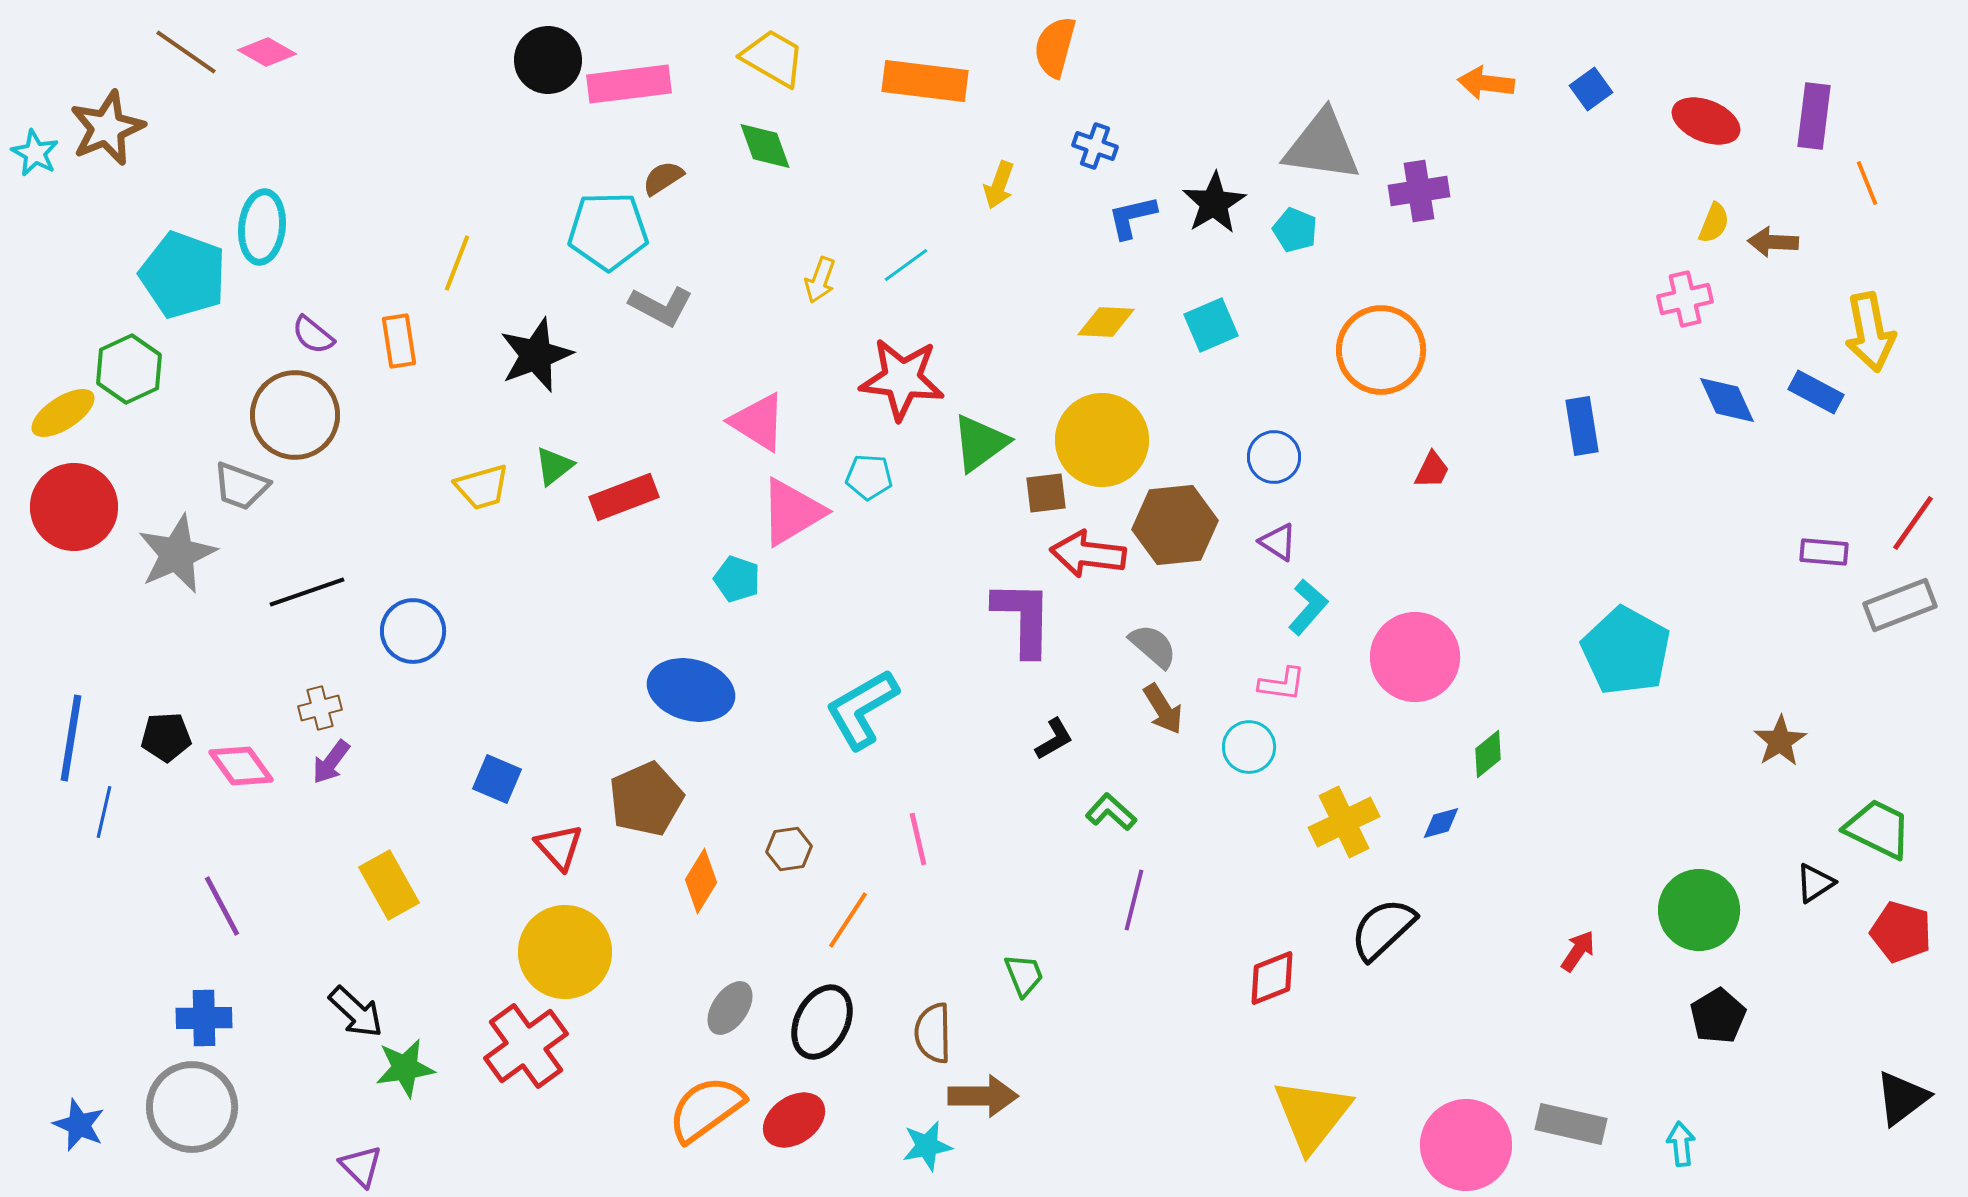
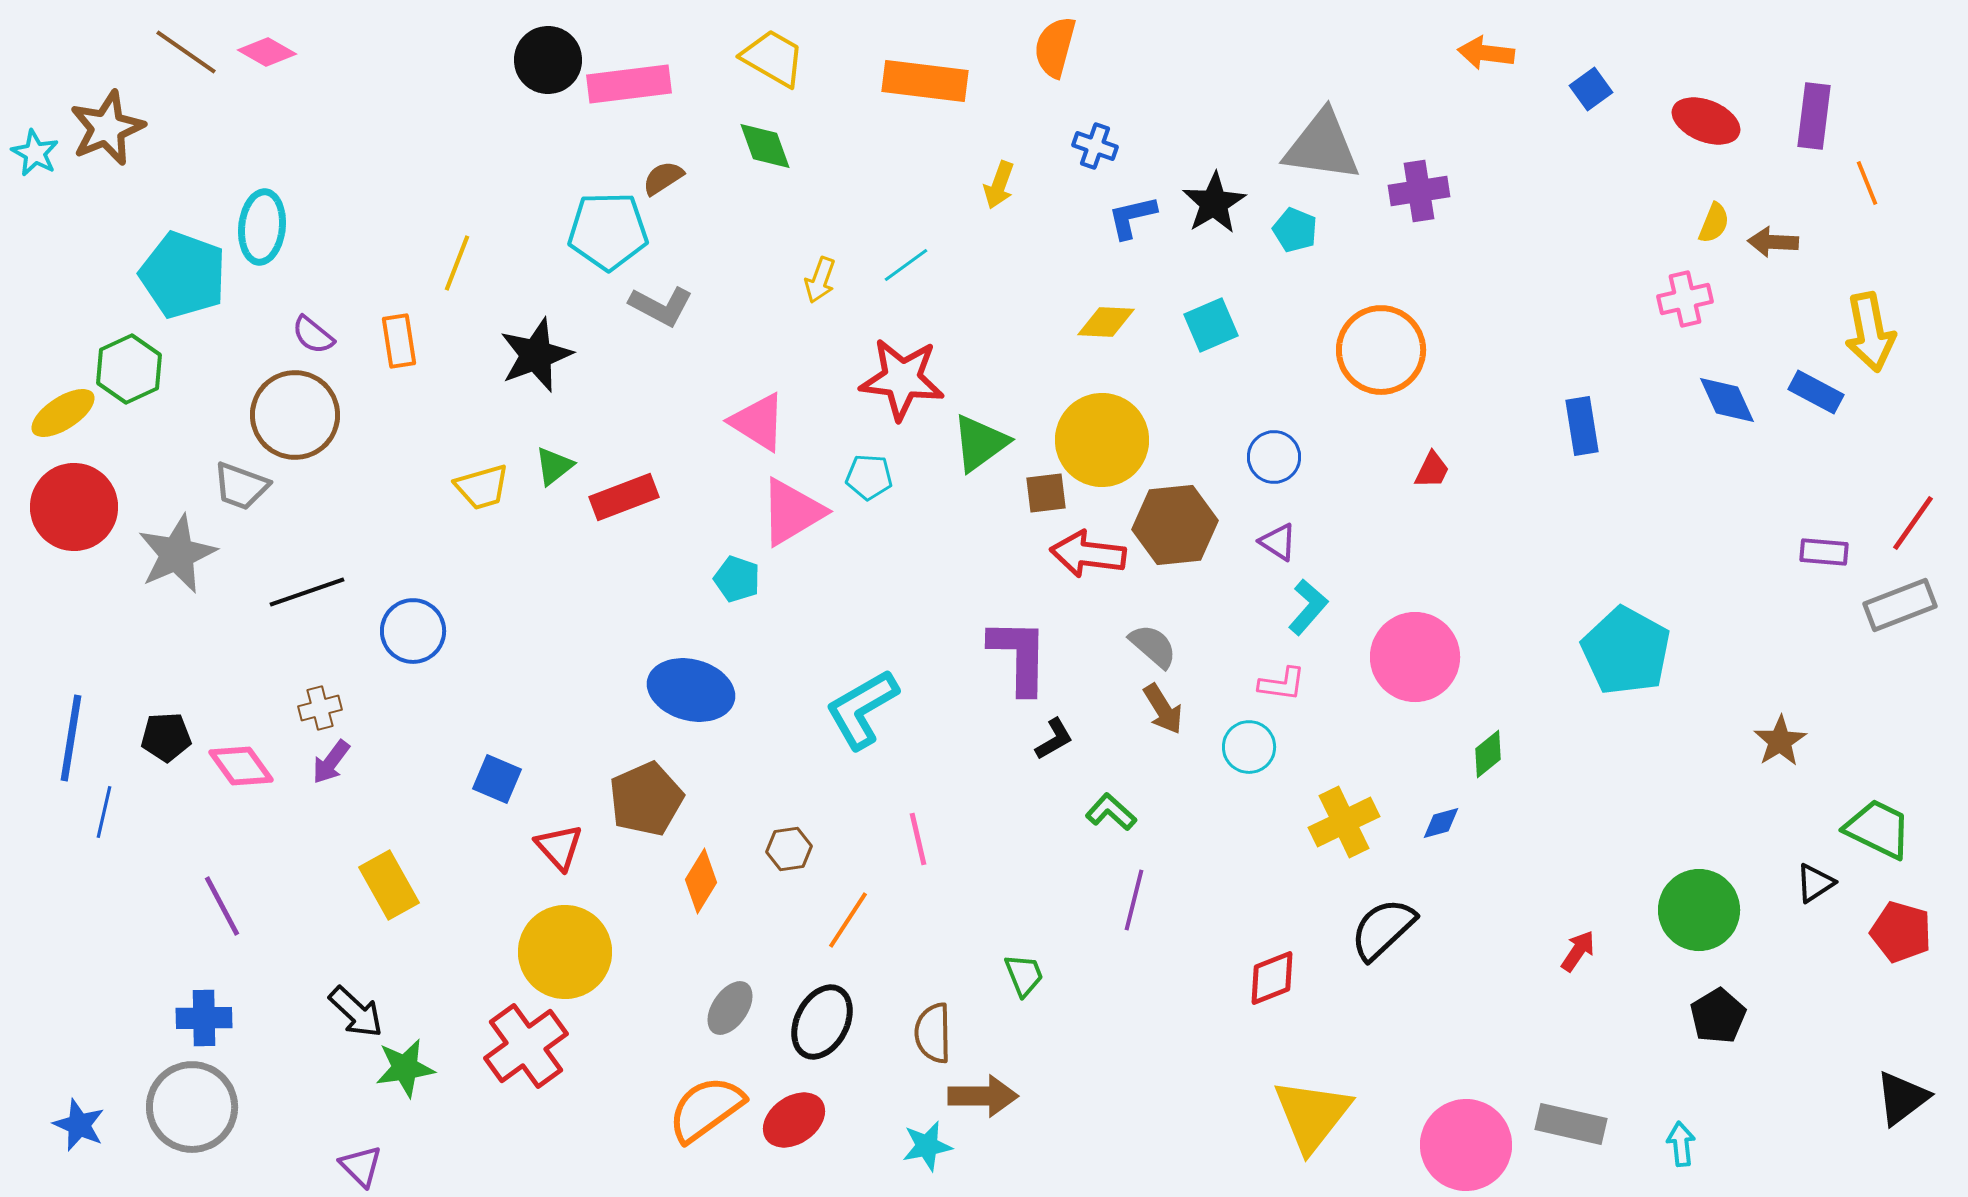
orange arrow at (1486, 83): moved 30 px up
purple L-shape at (1023, 618): moved 4 px left, 38 px down
